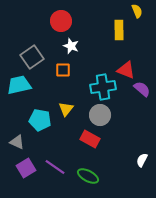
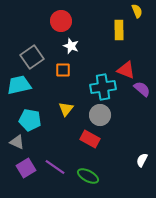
cyan pentagon: moved 10 px left
